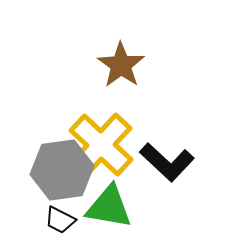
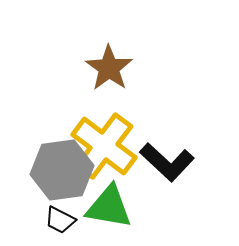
brown star: moved 12 px left, 3 px down
yellow cross: moved 3 px right, 1 px down; rotated 6 degrees counterclockwise
